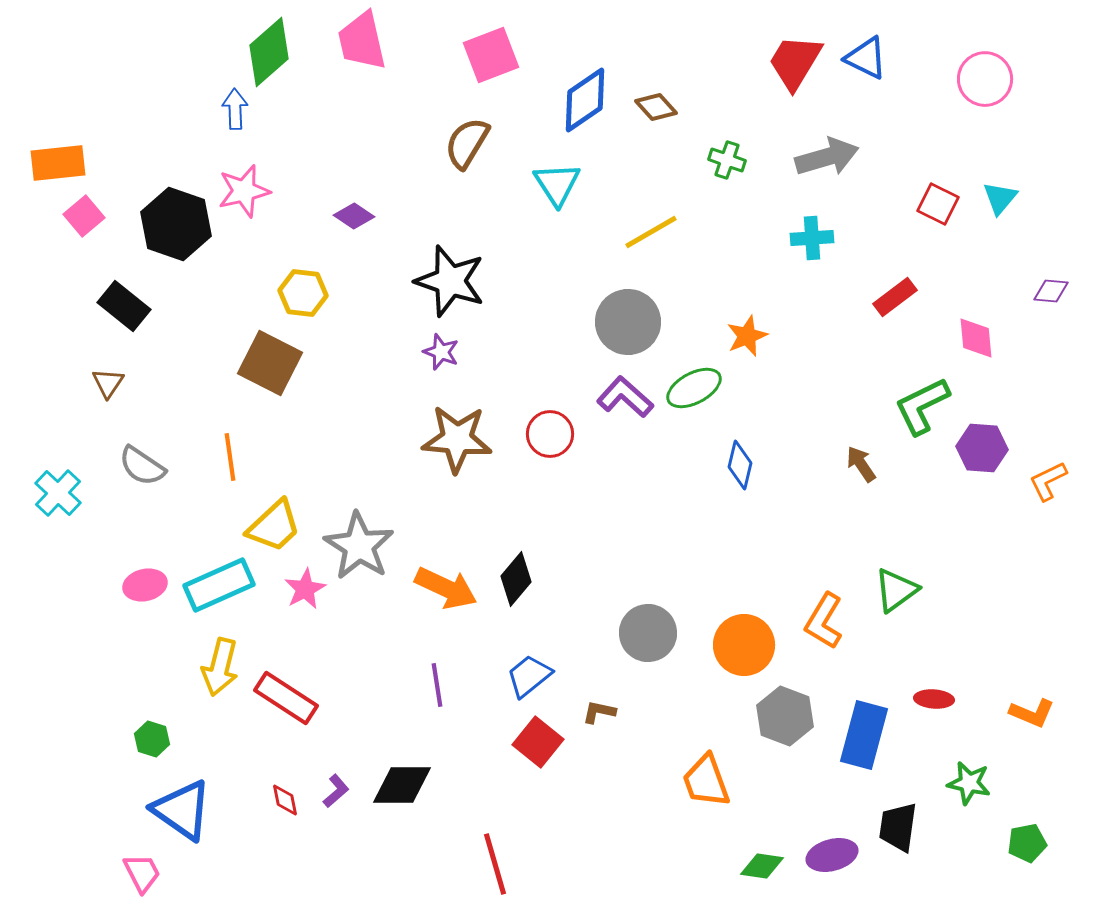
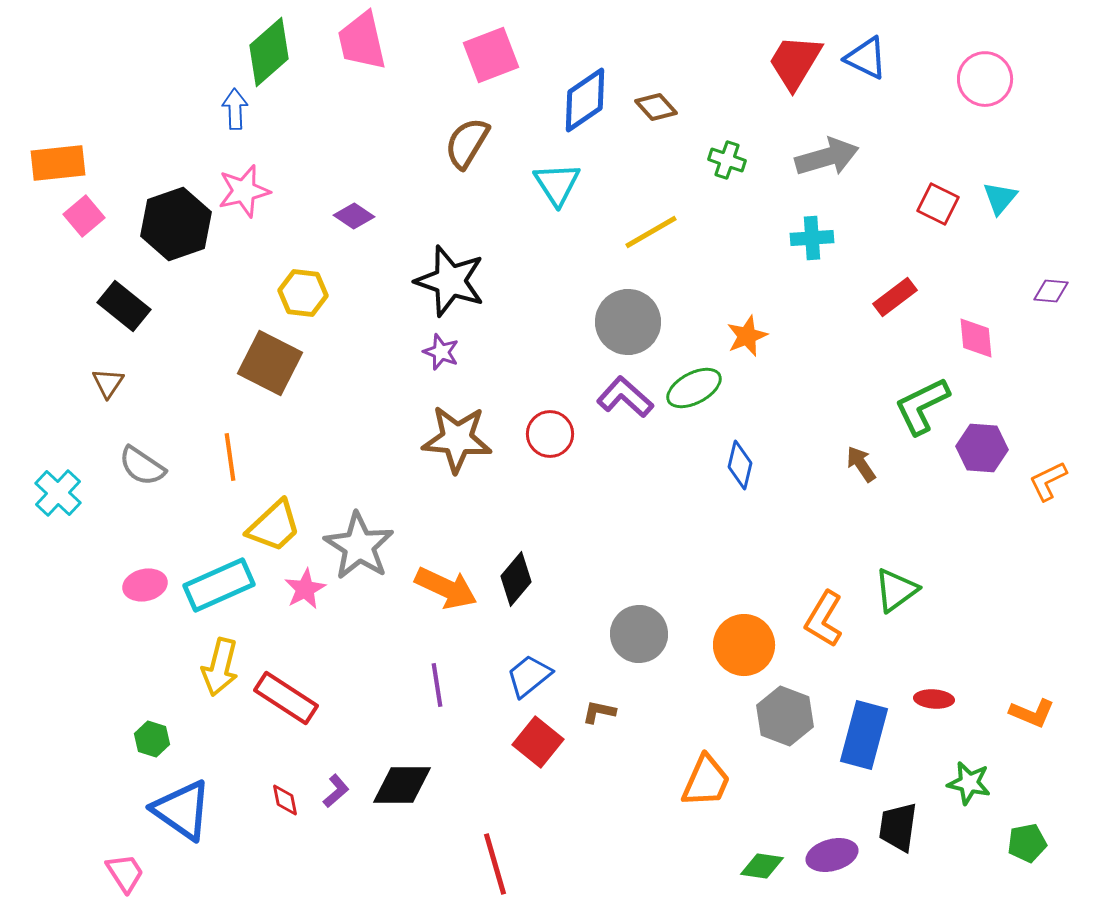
black hexagon at (176, 224): rotated 22 degrees clockwise
orange L-shape at (824, 621): moved 2 px up
gray circle at (648, 633): moved 9 px left, 1 px down
orange trapezoid at (706, 781): rotated 136 degrees counterclockwise
pink trapezoid at (142, 873): moved 17 px left; rotated 6 degrees counterclockwise
